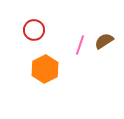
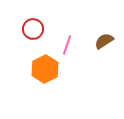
red circle: moved 1 px left, 1 px up
pink line: moved 13 px left
